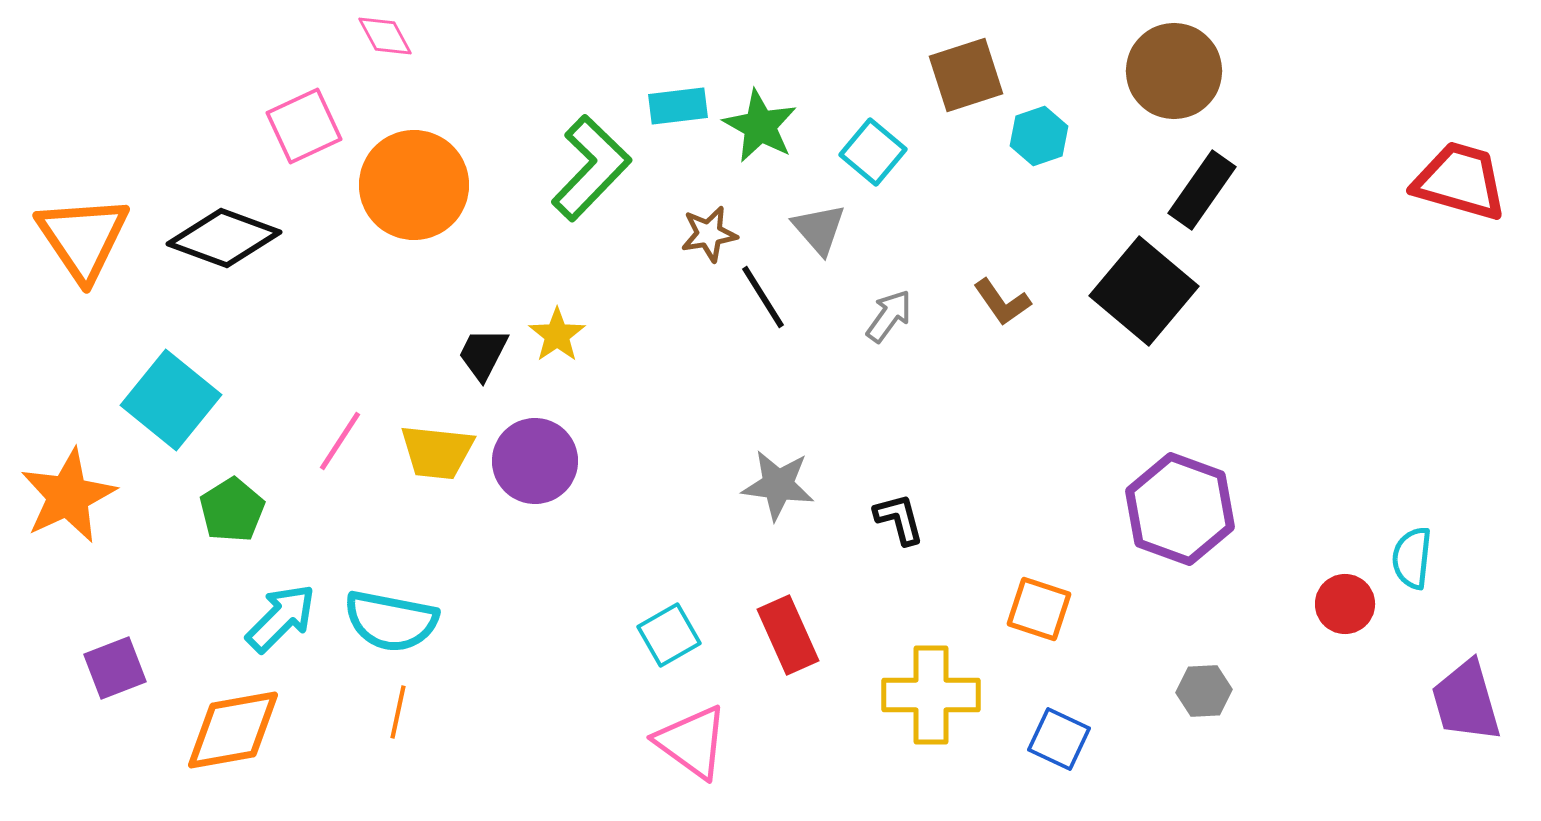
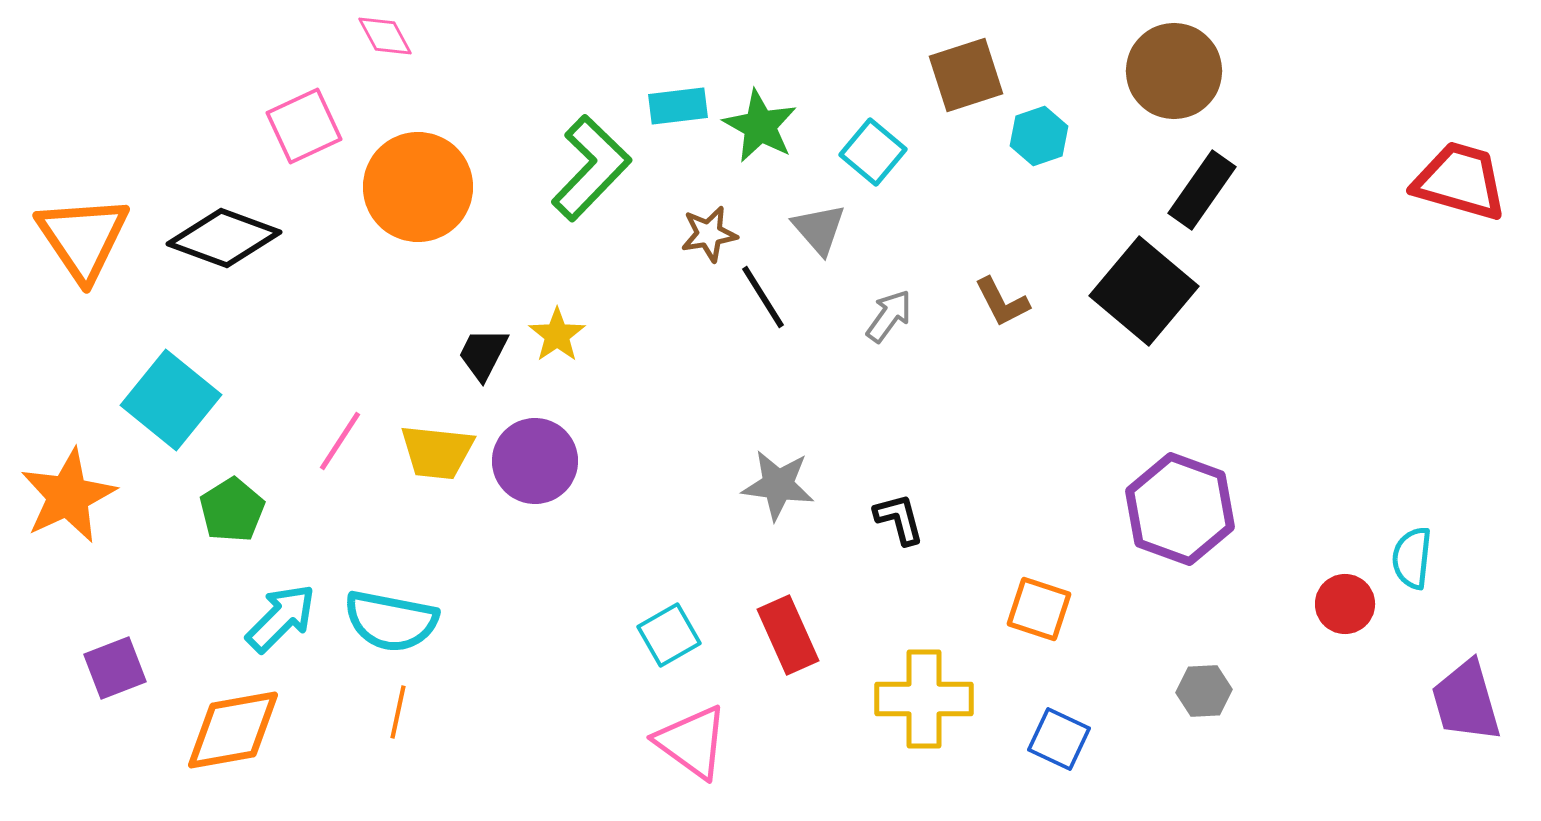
orange circle at (414, 185): moved 4 px right, 2 px down
brown L-shape at (1002, 302): rotated 8 degrees clockwise
yellow cross at (931, 695): moved 7 px left, 4 px down
